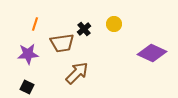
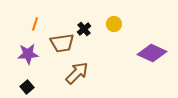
black square: rotated 24 degrees clockwise
